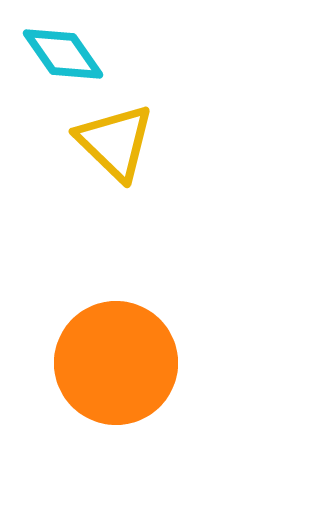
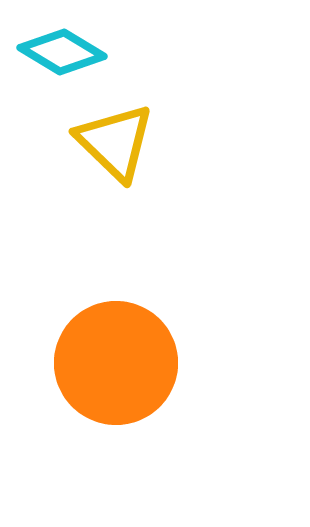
cyan diamond: moved 1 px left, 2 px up; rotated 24 degrees counterclockwise
